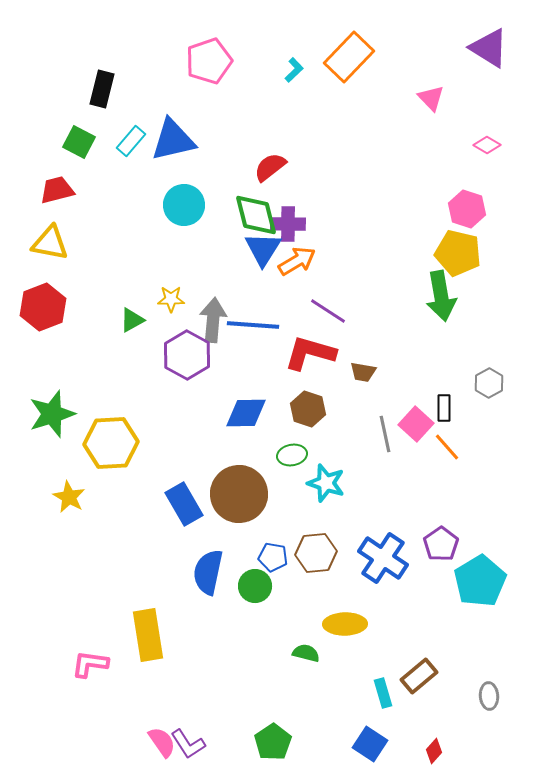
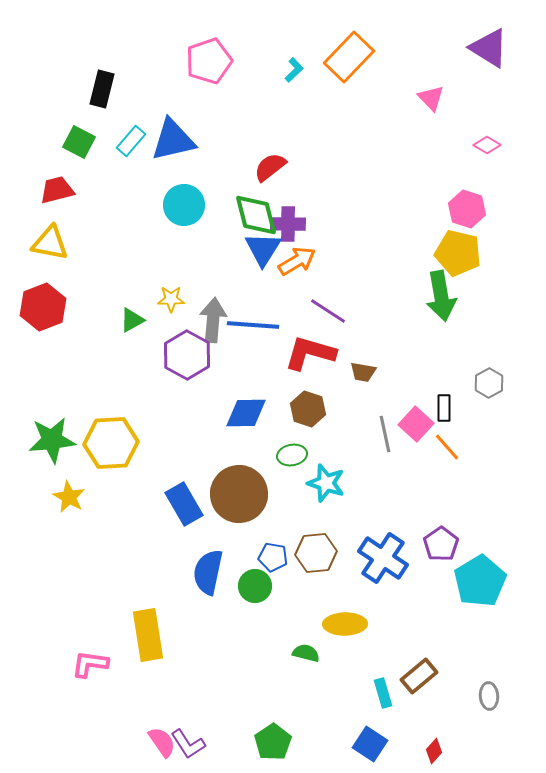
green star at (52, 414): moved 26 px down; rotated 12 degrees clockwise
